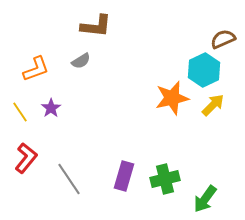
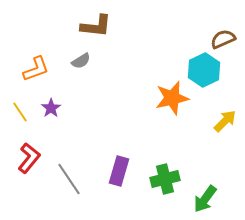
yellow arrow: moved 12 px right, 16 px down
red L-shape: moved 3 px right
purple rectangle: moved 5 px left, 5 px up
